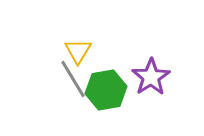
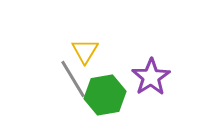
yellow triangle: moved 7 px right
green hexagon: moved 1 px left, 5 px down
